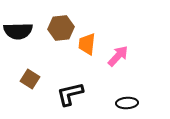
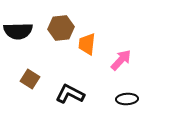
pink arrow: moved 3 px right, 4 px down
black L-shape: rotated 40 degrees clockwise
black ellipse: moved 4 px up
